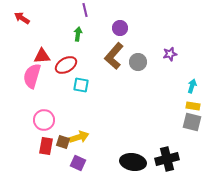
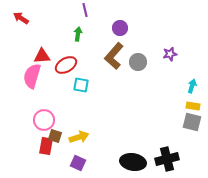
red arrow: moved 1 px left
brown square: moved 8 px left, 6 px up
